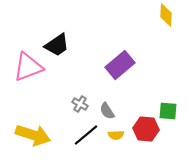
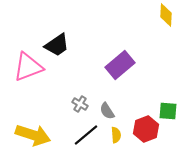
red hexagon: rotated 25 degrees counterclockwise
yellow semicircle: rotated 91 degrees counterclockwise
